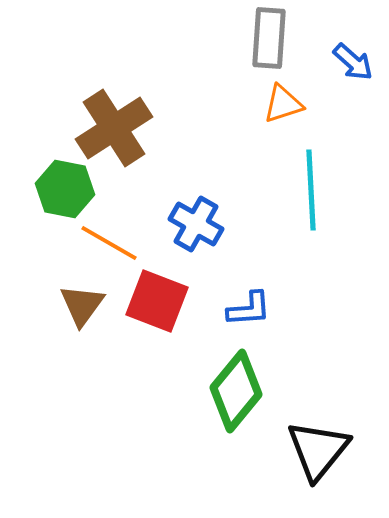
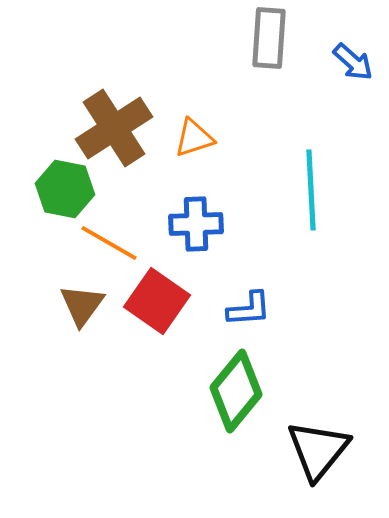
orange triangle: moved 89 px left, 34 px down
blue cross: rotated 32 degrees counterclockwise
red square: rotated 14 degrees clockwise
